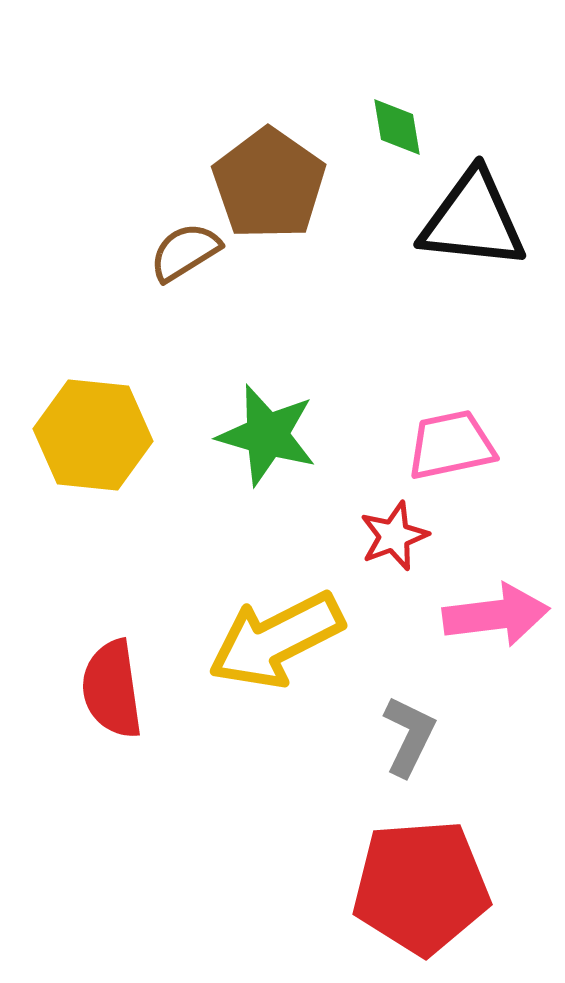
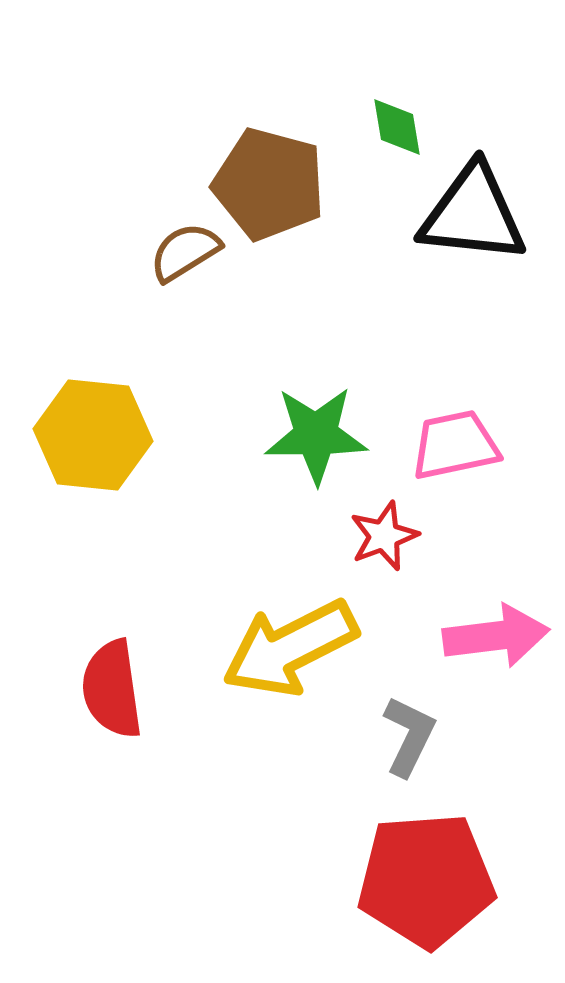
brown pentagon: rotated 20 degrees counterclockwise
black triangle: moved 6 px up
green star: moved 49 px right; rotated 16 degrees counterclockwise
pink trapezoid: moved 4 px right
red star: moved 10 px left
pink arrow: moved 21 px down
yellow arrow: moved 14 px right, 8 px down
red pentagon: moved 5 px right, 7 px up
